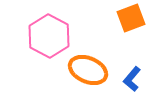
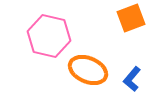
pink hexagon: rotated 15 degrees counterclockwise
